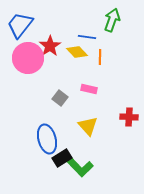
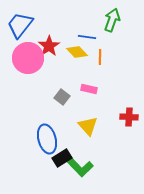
red star: moved 1 px left
gray square: moved 2 px right, 1 px up
